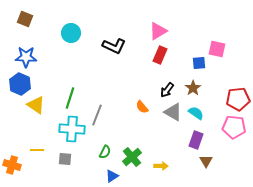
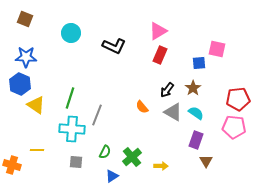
gray square: moved 11 px right, 3 px down
